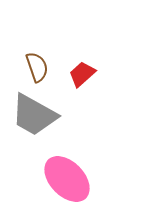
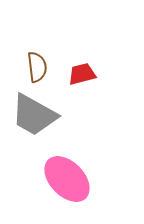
brown semicircle: rotated 12 degrees clockwise
red trapezoid: rotated 28 degrees clockwise
